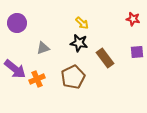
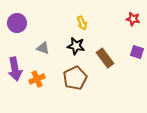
yellow arrow: rotated 24 degrees clockwise
black star: moved 3 px left, 3 px down
gray triangle: rotated 40 degrees clockwise
purple square: rotated 24 degrees clockwise
purple arrow: rotated 40 degrees clockwise
brown pentagon: moved 2 px right, 1 px down
